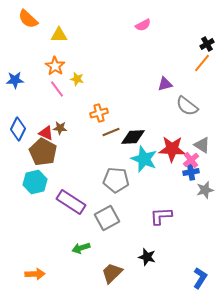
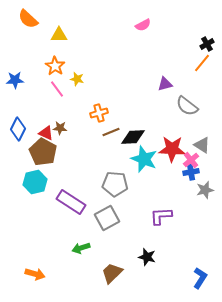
gray pentagon: moved 1 px left, 4 px down
orange arrow: rotated 18 degrees clockwise
